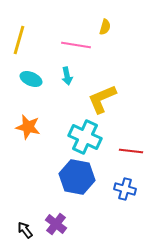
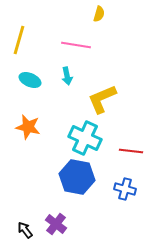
yellow semicircle: moved 6 px left, 13 px up
cyan ellipse: moved 1 px left, 1 px down
cyan cross: moved 1 px down
